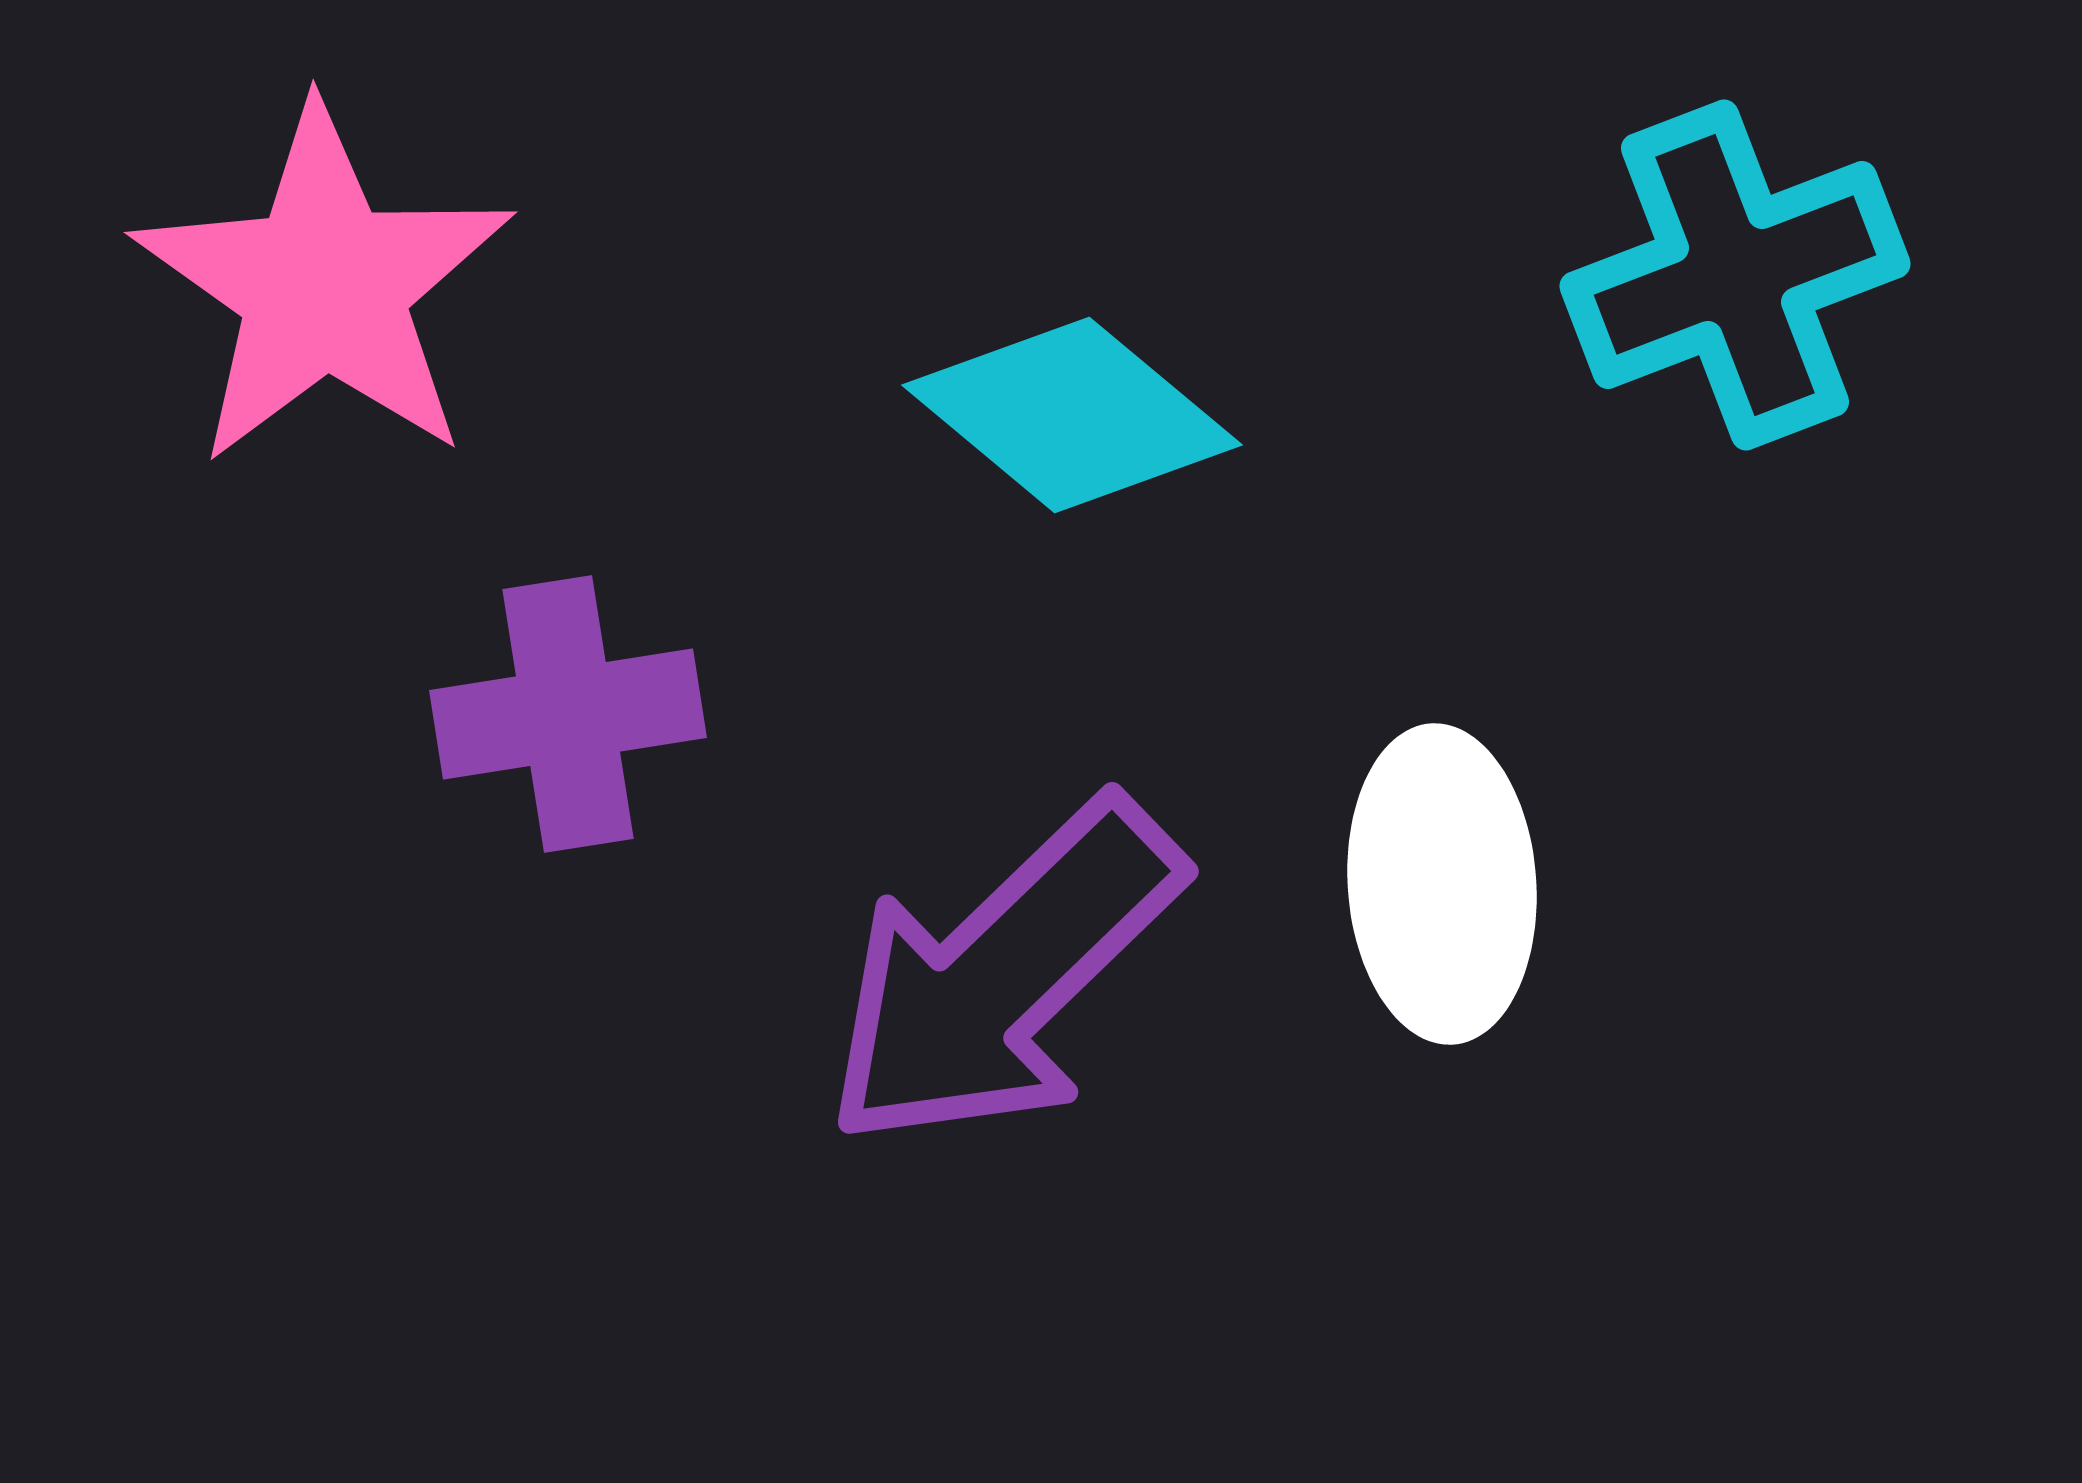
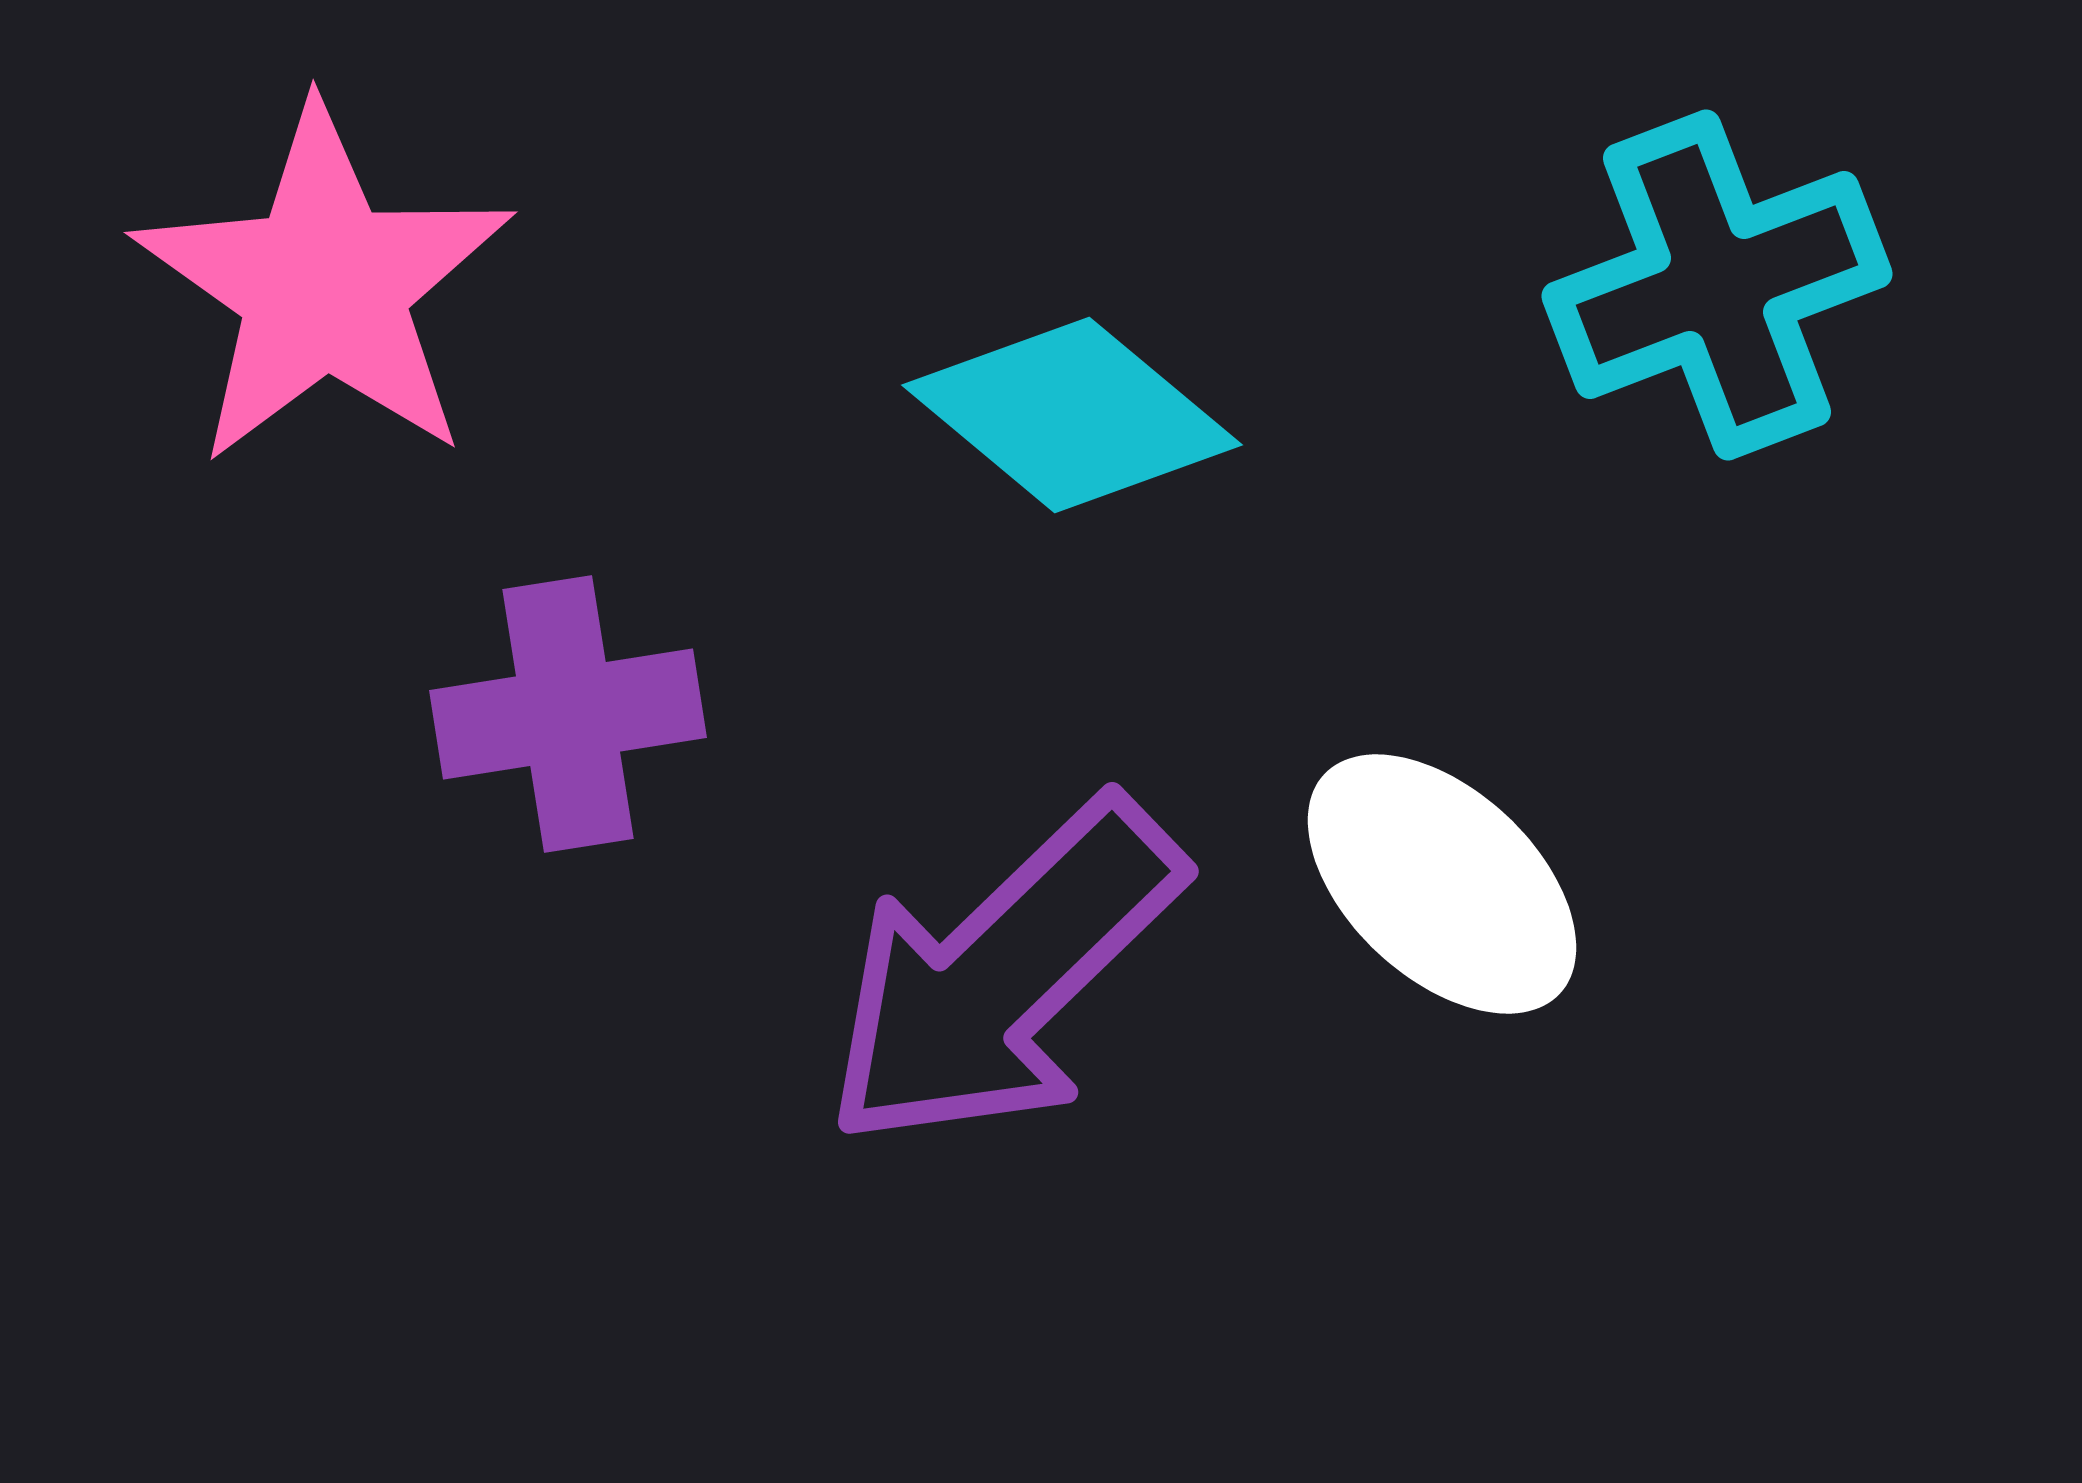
cyan cross: moved 18 px left, 10 px down
white ellipse: rotated 43 degrees counterclockwise
